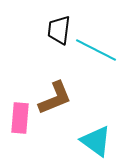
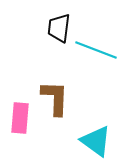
black trapezoid: moved 2 px up
cyan line: rotated 6 degrees counterclockwise
brown L-shape: rotated 66 degrees counterclockwise
